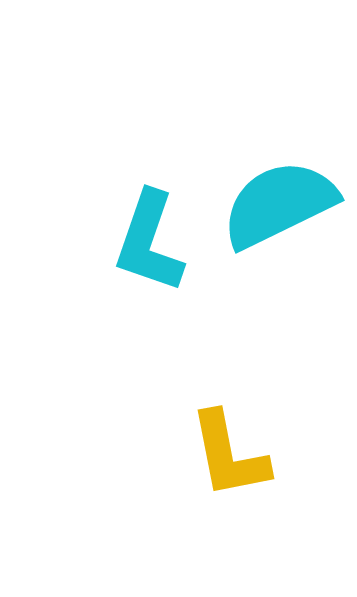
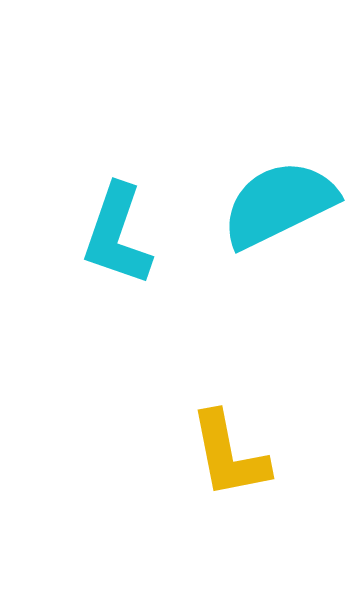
cyan L-shape: moved 32 px left, 7 px up
